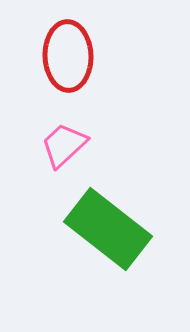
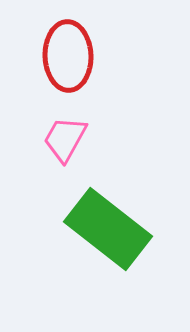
pink trapezoid: moved 1 px right, 6 px up; rotated 18 degrees counterclockwise
